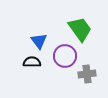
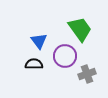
black semicircle: moved 2 px right, 2 px down
gray cross: rotated 12 degrees counterclockwise
